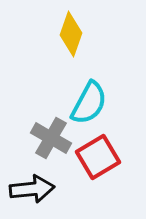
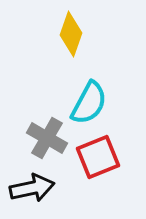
gray cross: moved 4 px left
red square: rotated 9 degrees clockwise
black arrow: moved 1 px up; rotated 6 degrees counterclockwise
